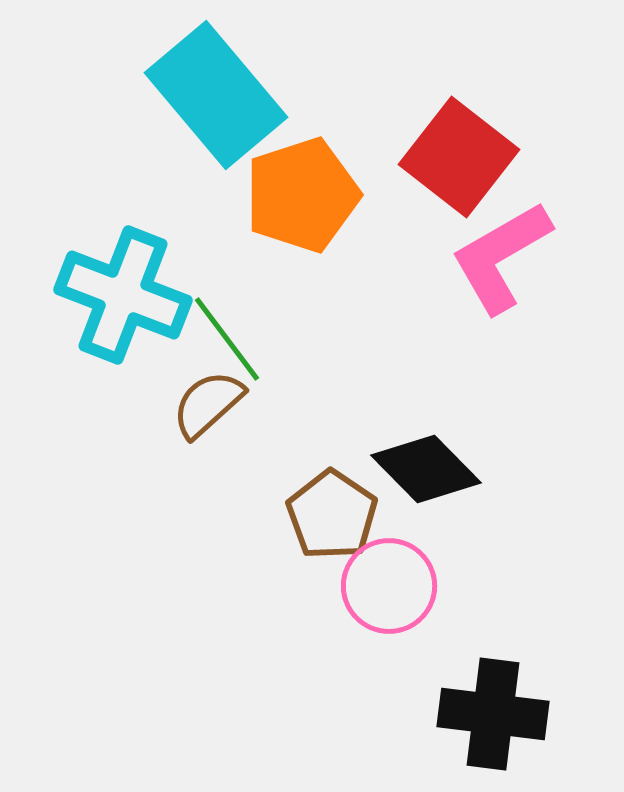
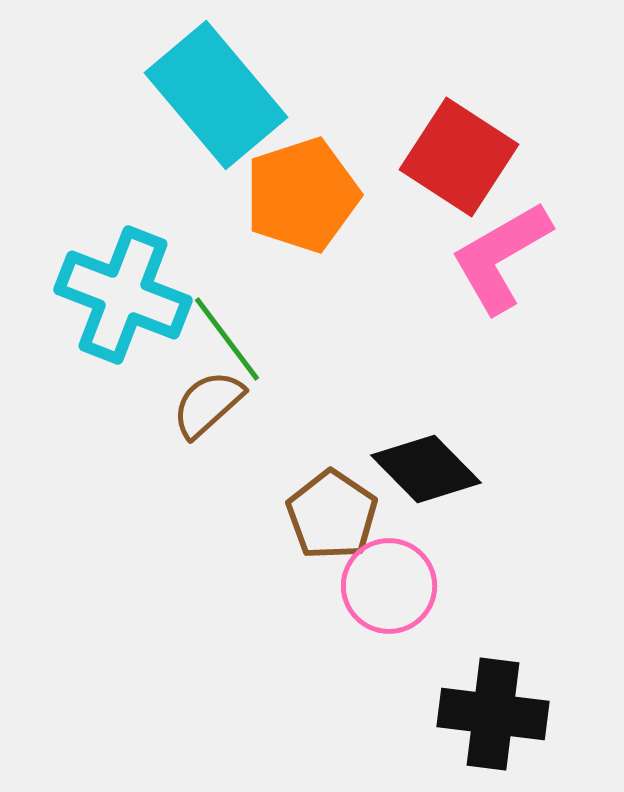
red square: rotated 5 degrees counterclockwise
